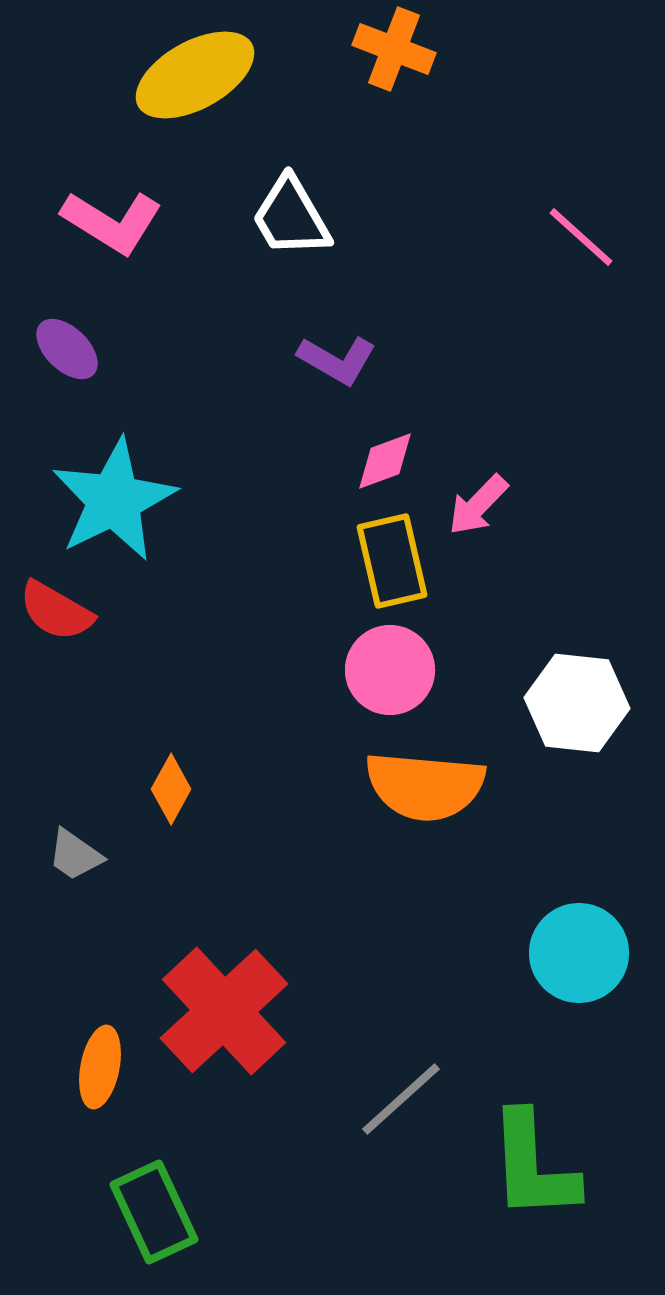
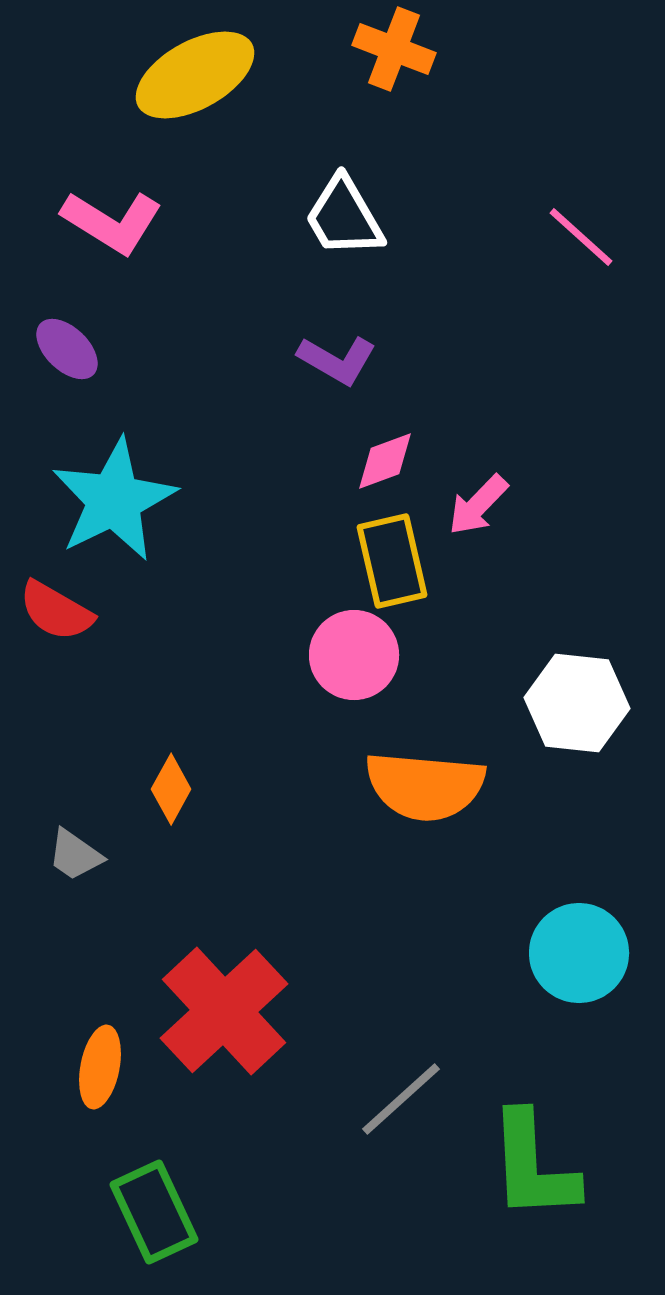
white trapezoid: moved 53 px right
pink circle: moved 36 px left, 15 px up
